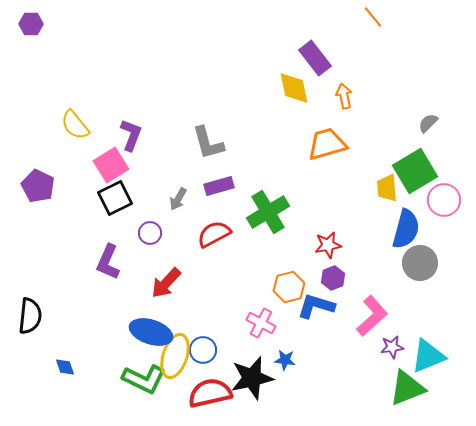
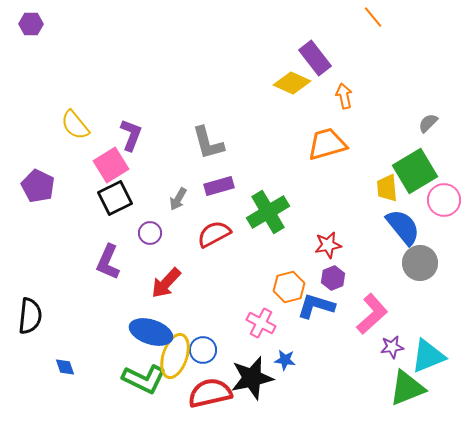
yellow diamond at (294, 88): moved 2 px left, 5 px up; rotated 54 degrees counterclockwise
blue semicircle at (406, 229): moved 3 px left, 2 px up; rotated 54 degrees counterclockwise
pink L-shape at (372, 316): moved 2 px up
